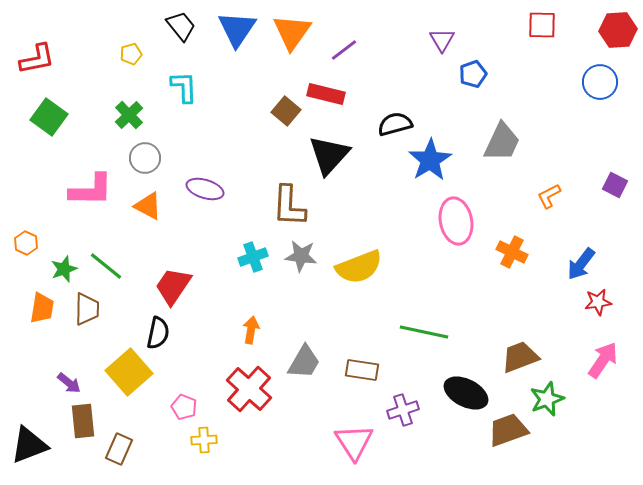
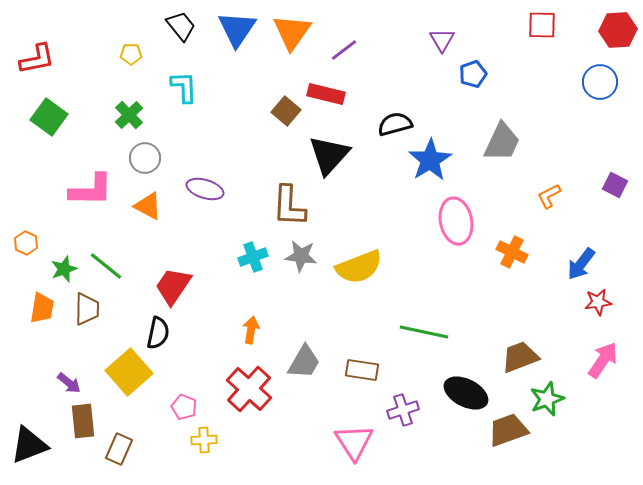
yellow pentagon at (131, 54): rotated 15 degrees clockwise
